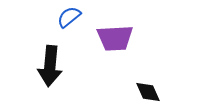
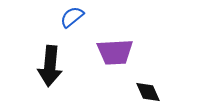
blue semicircle: moved 3 px right
purple trapezoid: moved 14 px down
